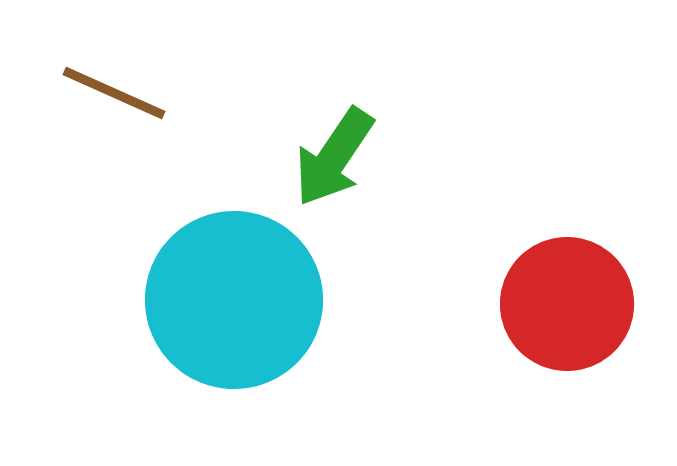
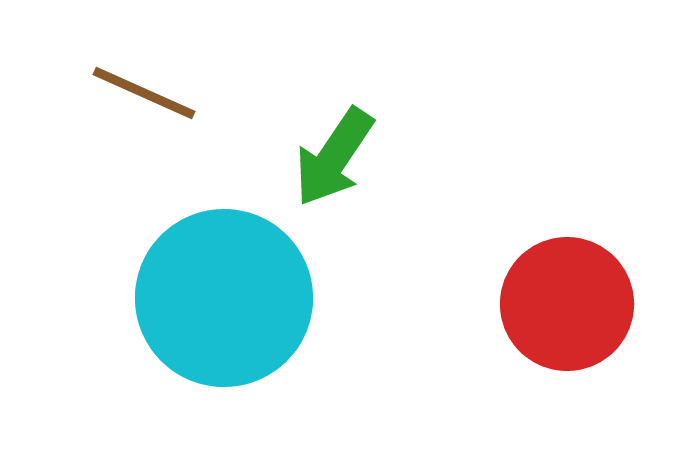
brown line: moved 30 px right
cyan circle: moved 10 px left, 2 px up
